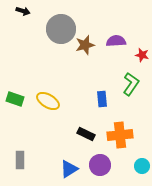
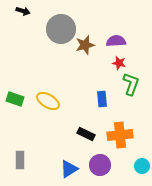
red star: moved 23 px left, 8 px down
green L-shape: rotated 15 degrees counterclockwise
